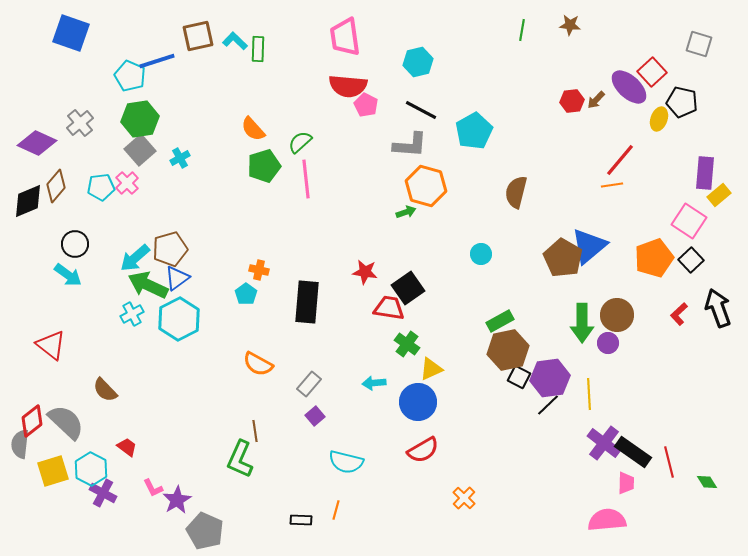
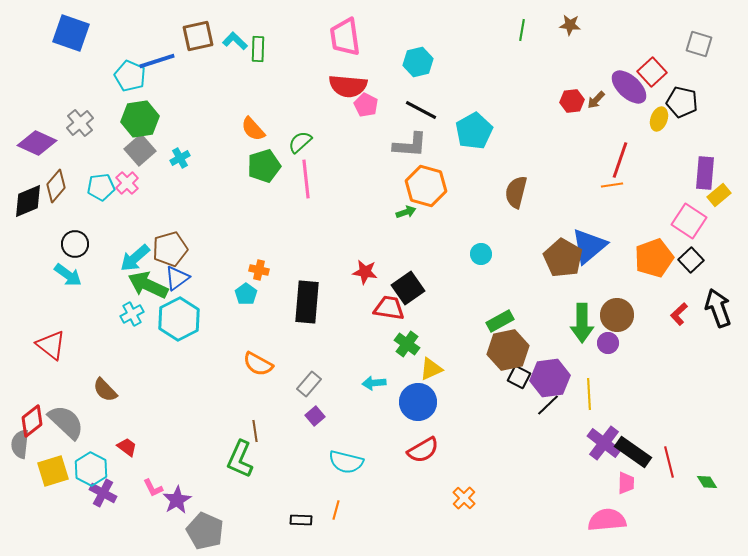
red line at (620, 160): rotated 21 degrees counterclockwise
